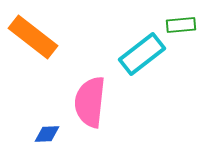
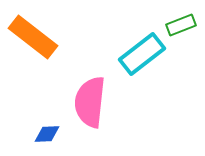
green rectangle: rotated 16 degrees counterclockwise
